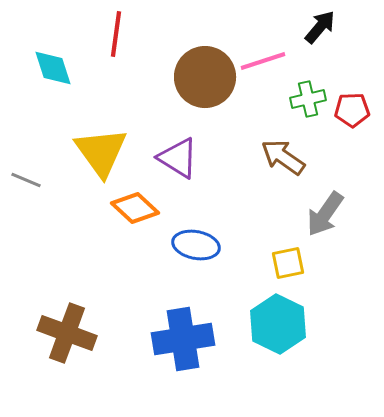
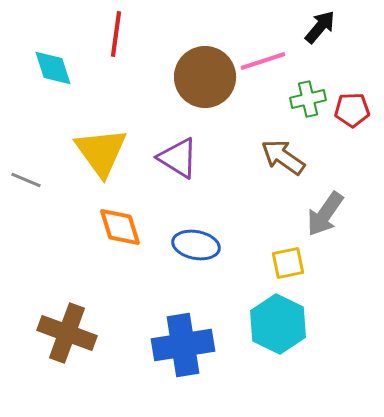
orange diamond: moved 15 px left, 19 px down; rotated 30 degrees clockwise
blue cross: moved 6 px down
